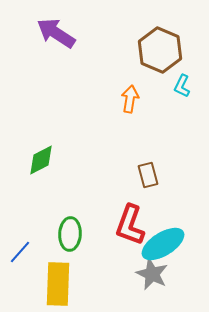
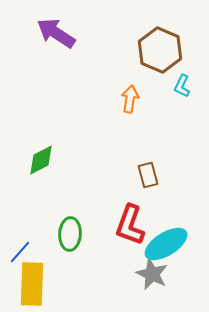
cyan ellipse: moved 3 px right
yellow rectangle: moved 26 px left
